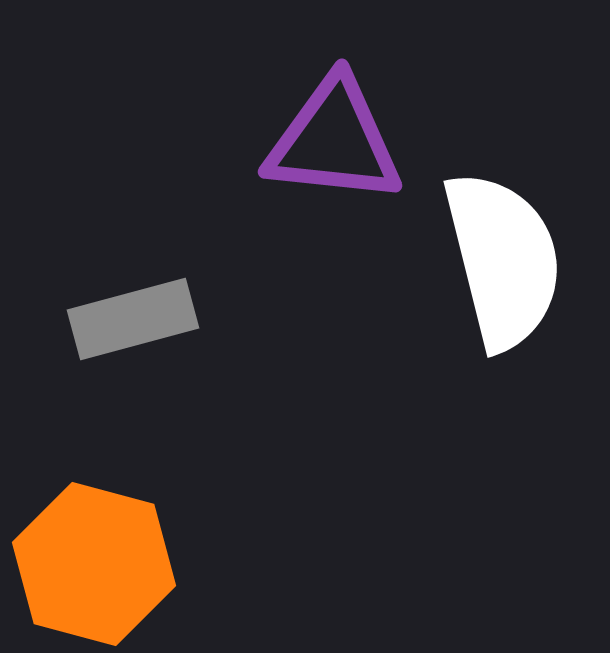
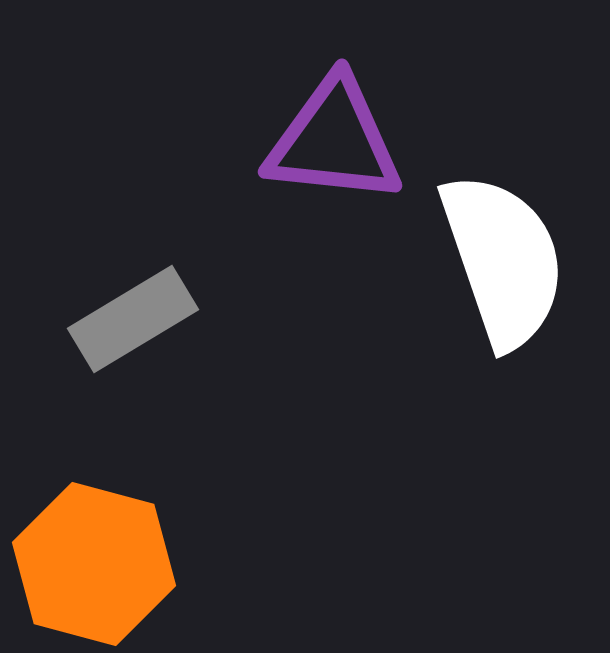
white semicircle: rotated 5 degrees counterclockwise
gray rectangle: rotated 16 degrees counterclockwise
